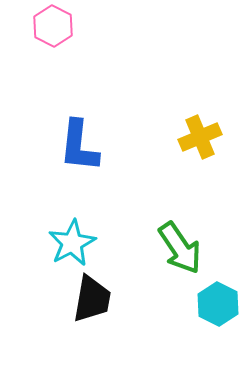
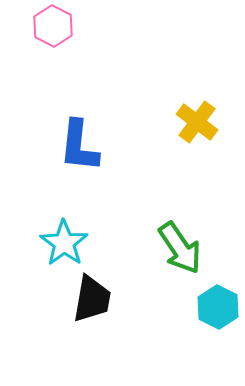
yellow cross: moved 3 px left, 15 px up; rotated 30 degrees counterclockwise
cyan star: moved 8 px left; rotated 9 degrees counterclockwise
cyan hexagon: moved 3 px down
